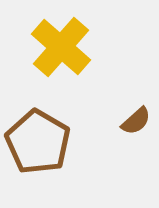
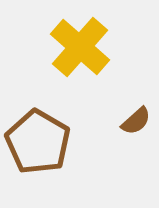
yellow cross: moved 19 px right
